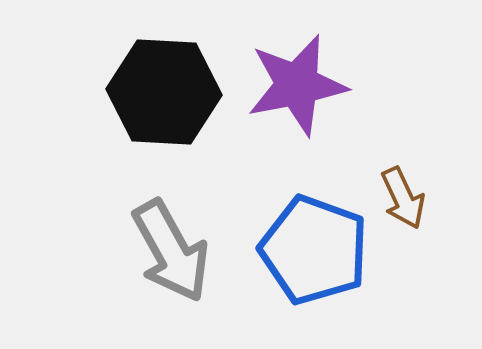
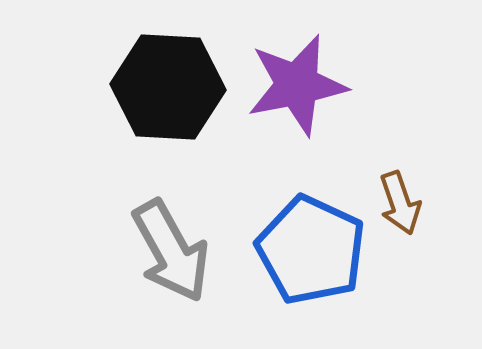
black hexagon: moved 4 px right, 5 px up
brown arrow: moved 3 px left, 5 px down; rotated 6 degrees clockwise
blue pentagon: moved 3 px left; rotated 5 degrees clockwise
